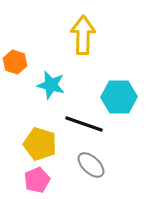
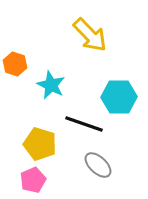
yellow arrow: moved 7 px right; rotated 135 degrees clockwise
orange hexagon: moved 2 px down
cyan star: rotated 12 degrees clockwise
gray ellipse: moved 7 px right
pink pentagon: moved 4 px left
